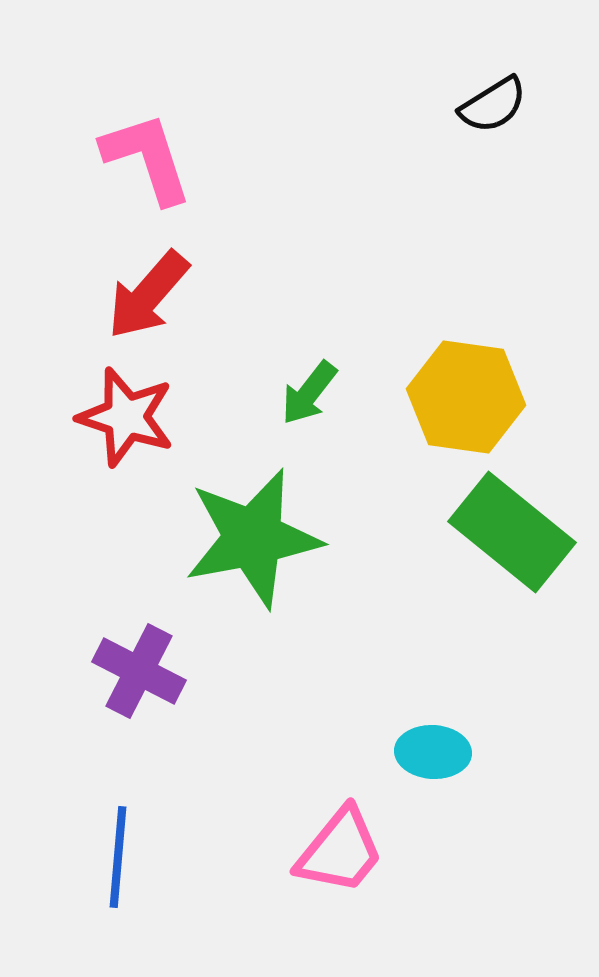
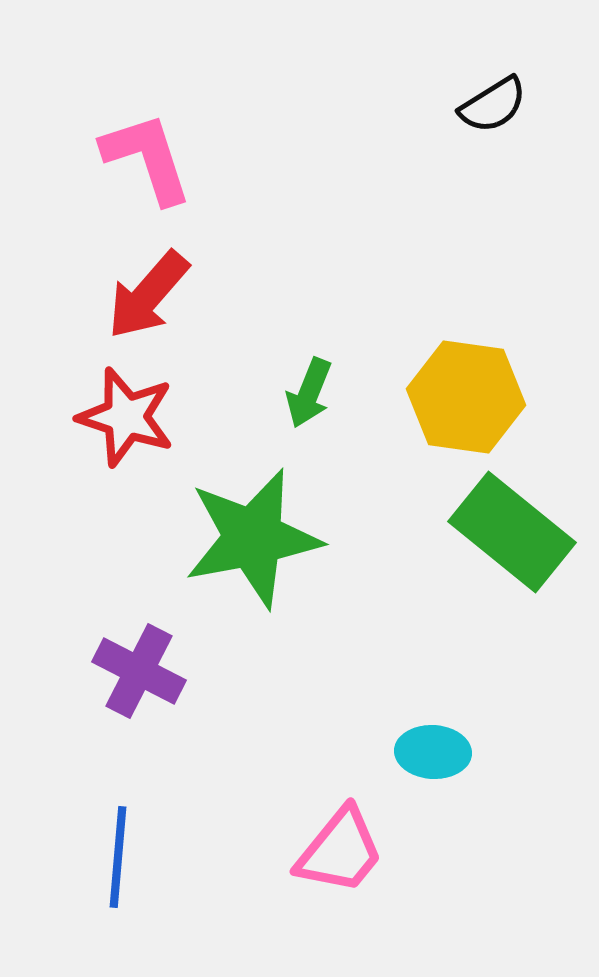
green arrow: rotated 16 degrees counterclockwise
